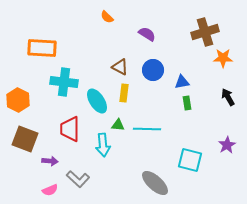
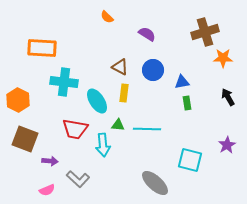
red trapezoid: moved 5 px right; rotated 80 degrees counterclockwise
pink semicircle: moved 3 px left
